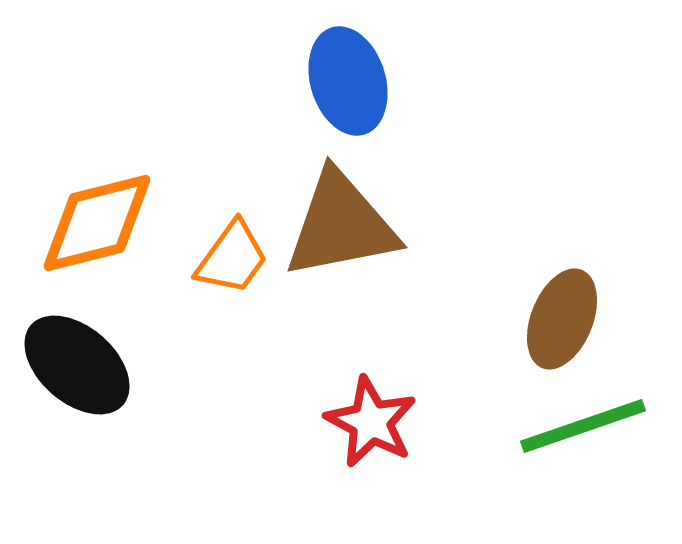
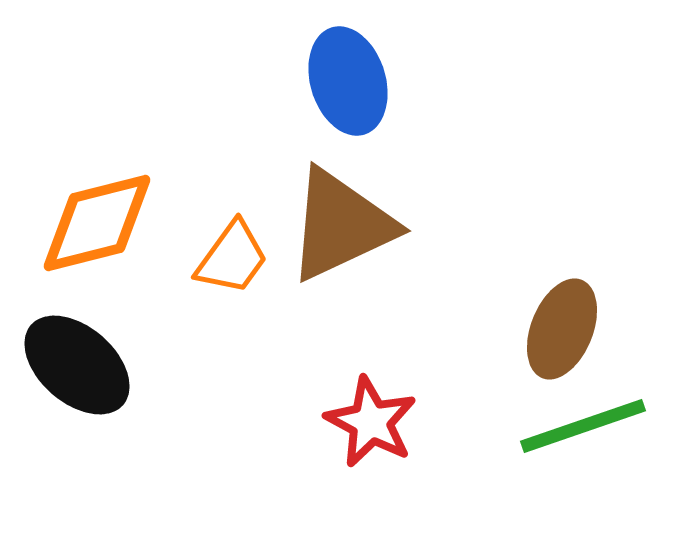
brown triangle: rotated 14 degrees counterclockwise
brown ellipse: moved 10 px down
